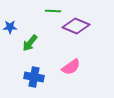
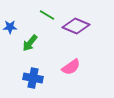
green line: moved 6 px left, 4 px down; rotated 28 degrees clockwise
blue cross: moved 1 px left, 1 px down
